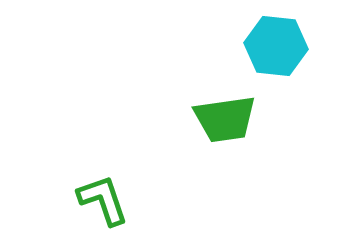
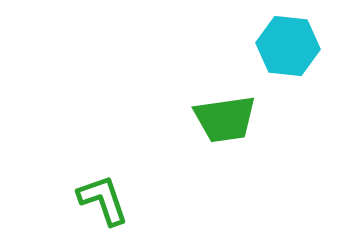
cyan hexagon: moved 12 px right
